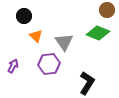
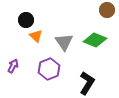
black circle: moved 2 px right, 4 px down
green diamond: moved 3 px left, 7 px down
purple hexagon: moved 5 px down; rotated 15 degrees counterclockwise
